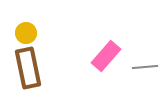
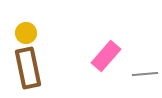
gray line: moved 7 px down
